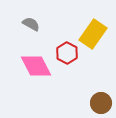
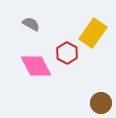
yellow rectangle: moved 1 px up
